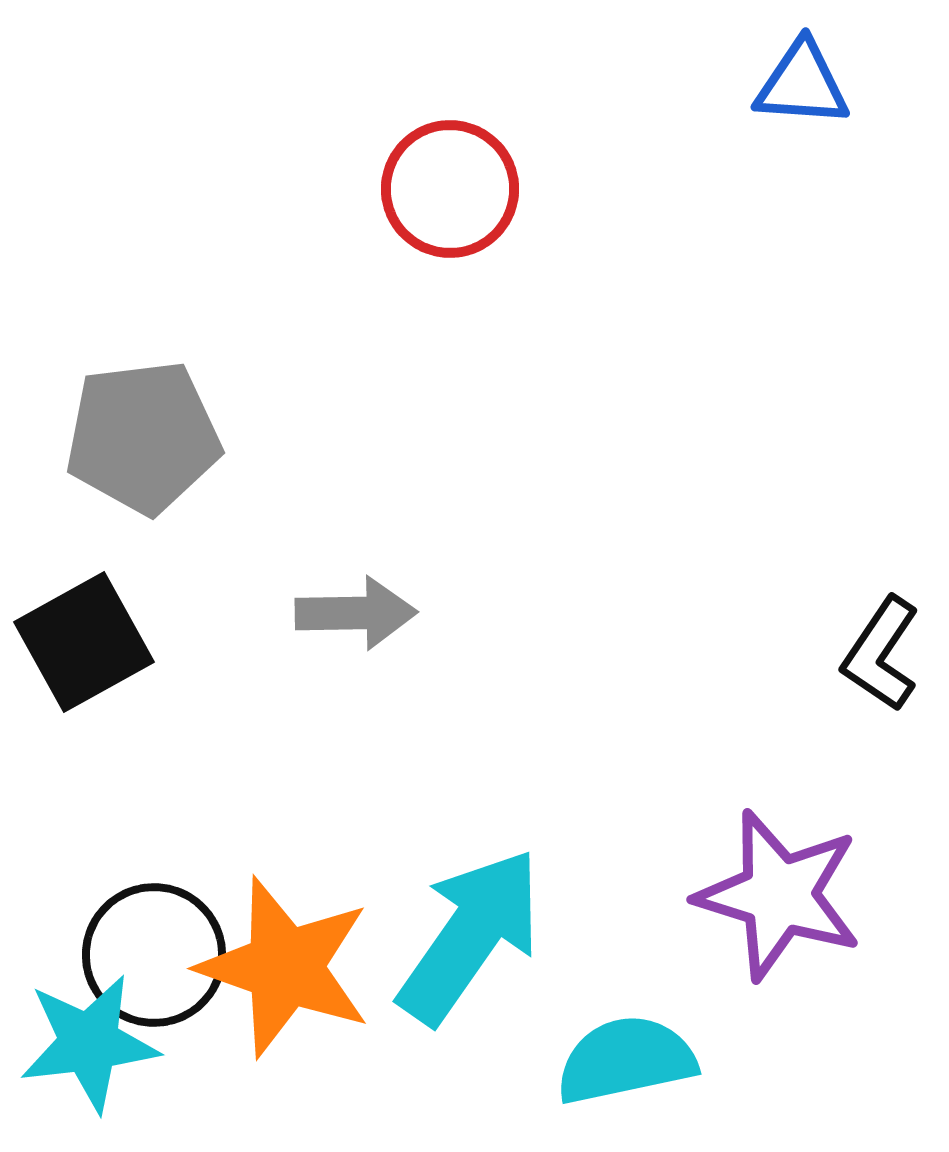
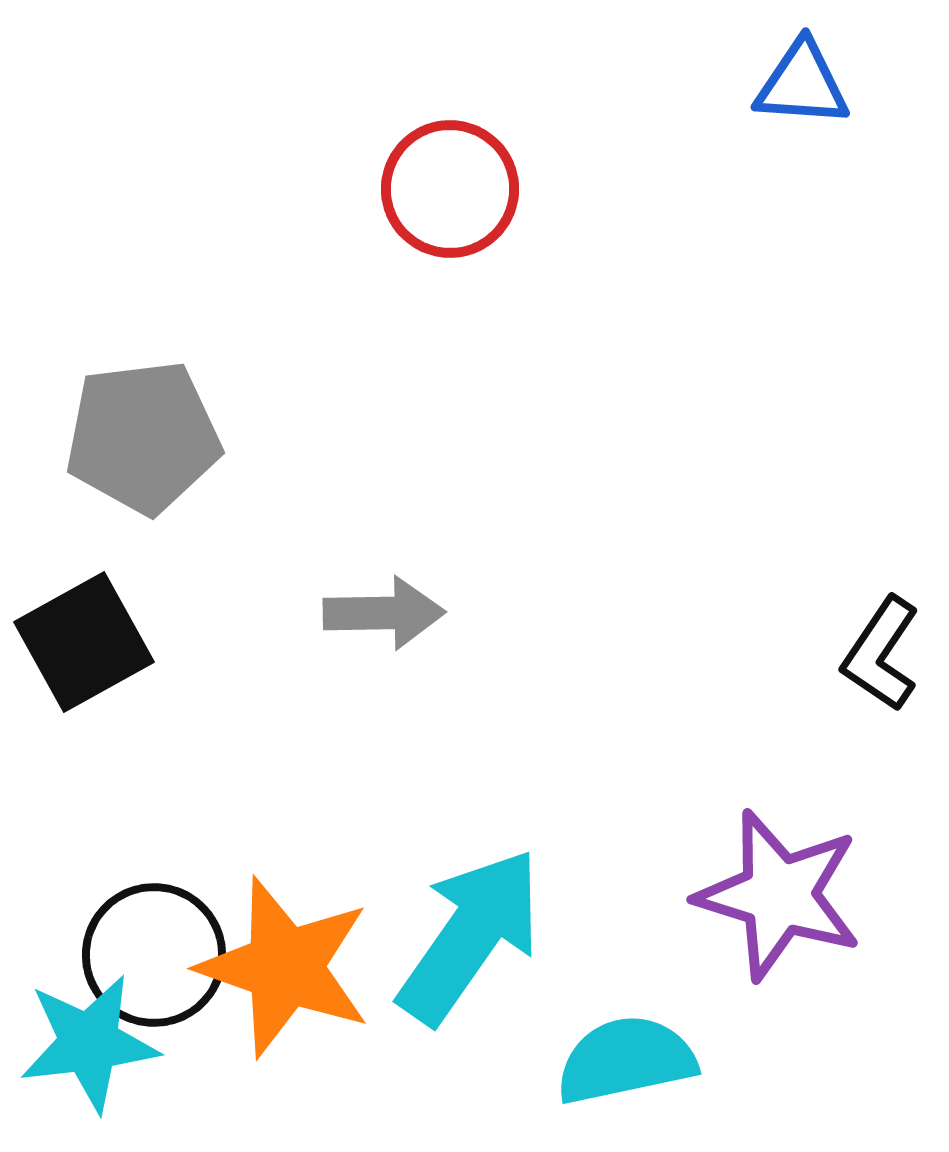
gray arrow: moved 28 px right
